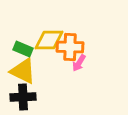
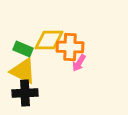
black cross: moved 2 px right, 4 px up
